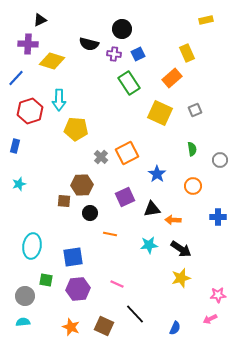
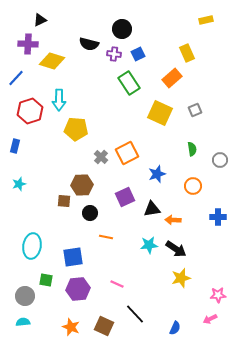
blue star at (157, 174): rotated 18 degrees clockwise
orange line at (110, 234): moved 4 px left, 3 px down
black arrow at (181, 249): moved 5 px left
